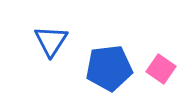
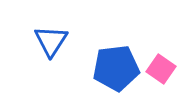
blue pentagon: moved 7 px right
